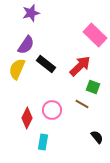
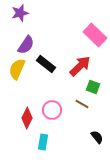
purple star: moved 11 px left
